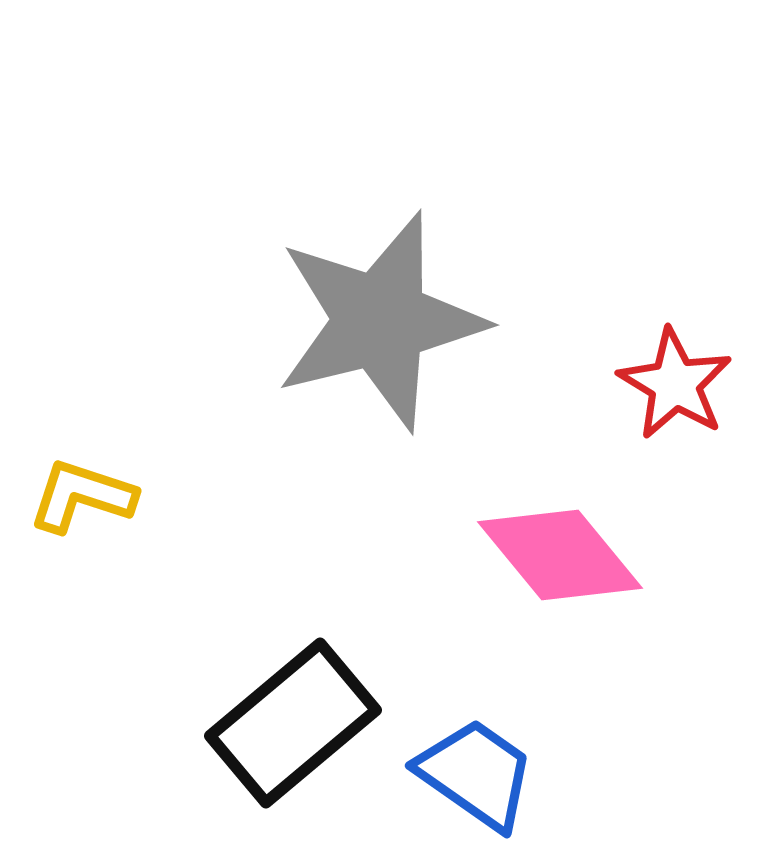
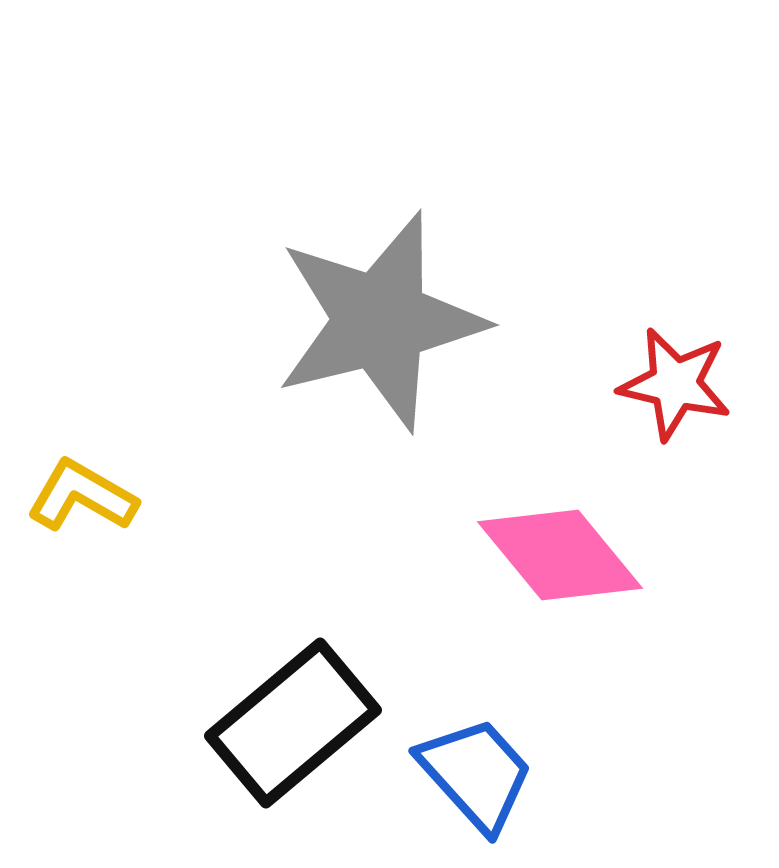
red star: rotated 18 degrees counterclockwise
yellow L-shape: rotated 12 degrees clockwise
blue trapezoid: rotated 13 degrees clockwise
